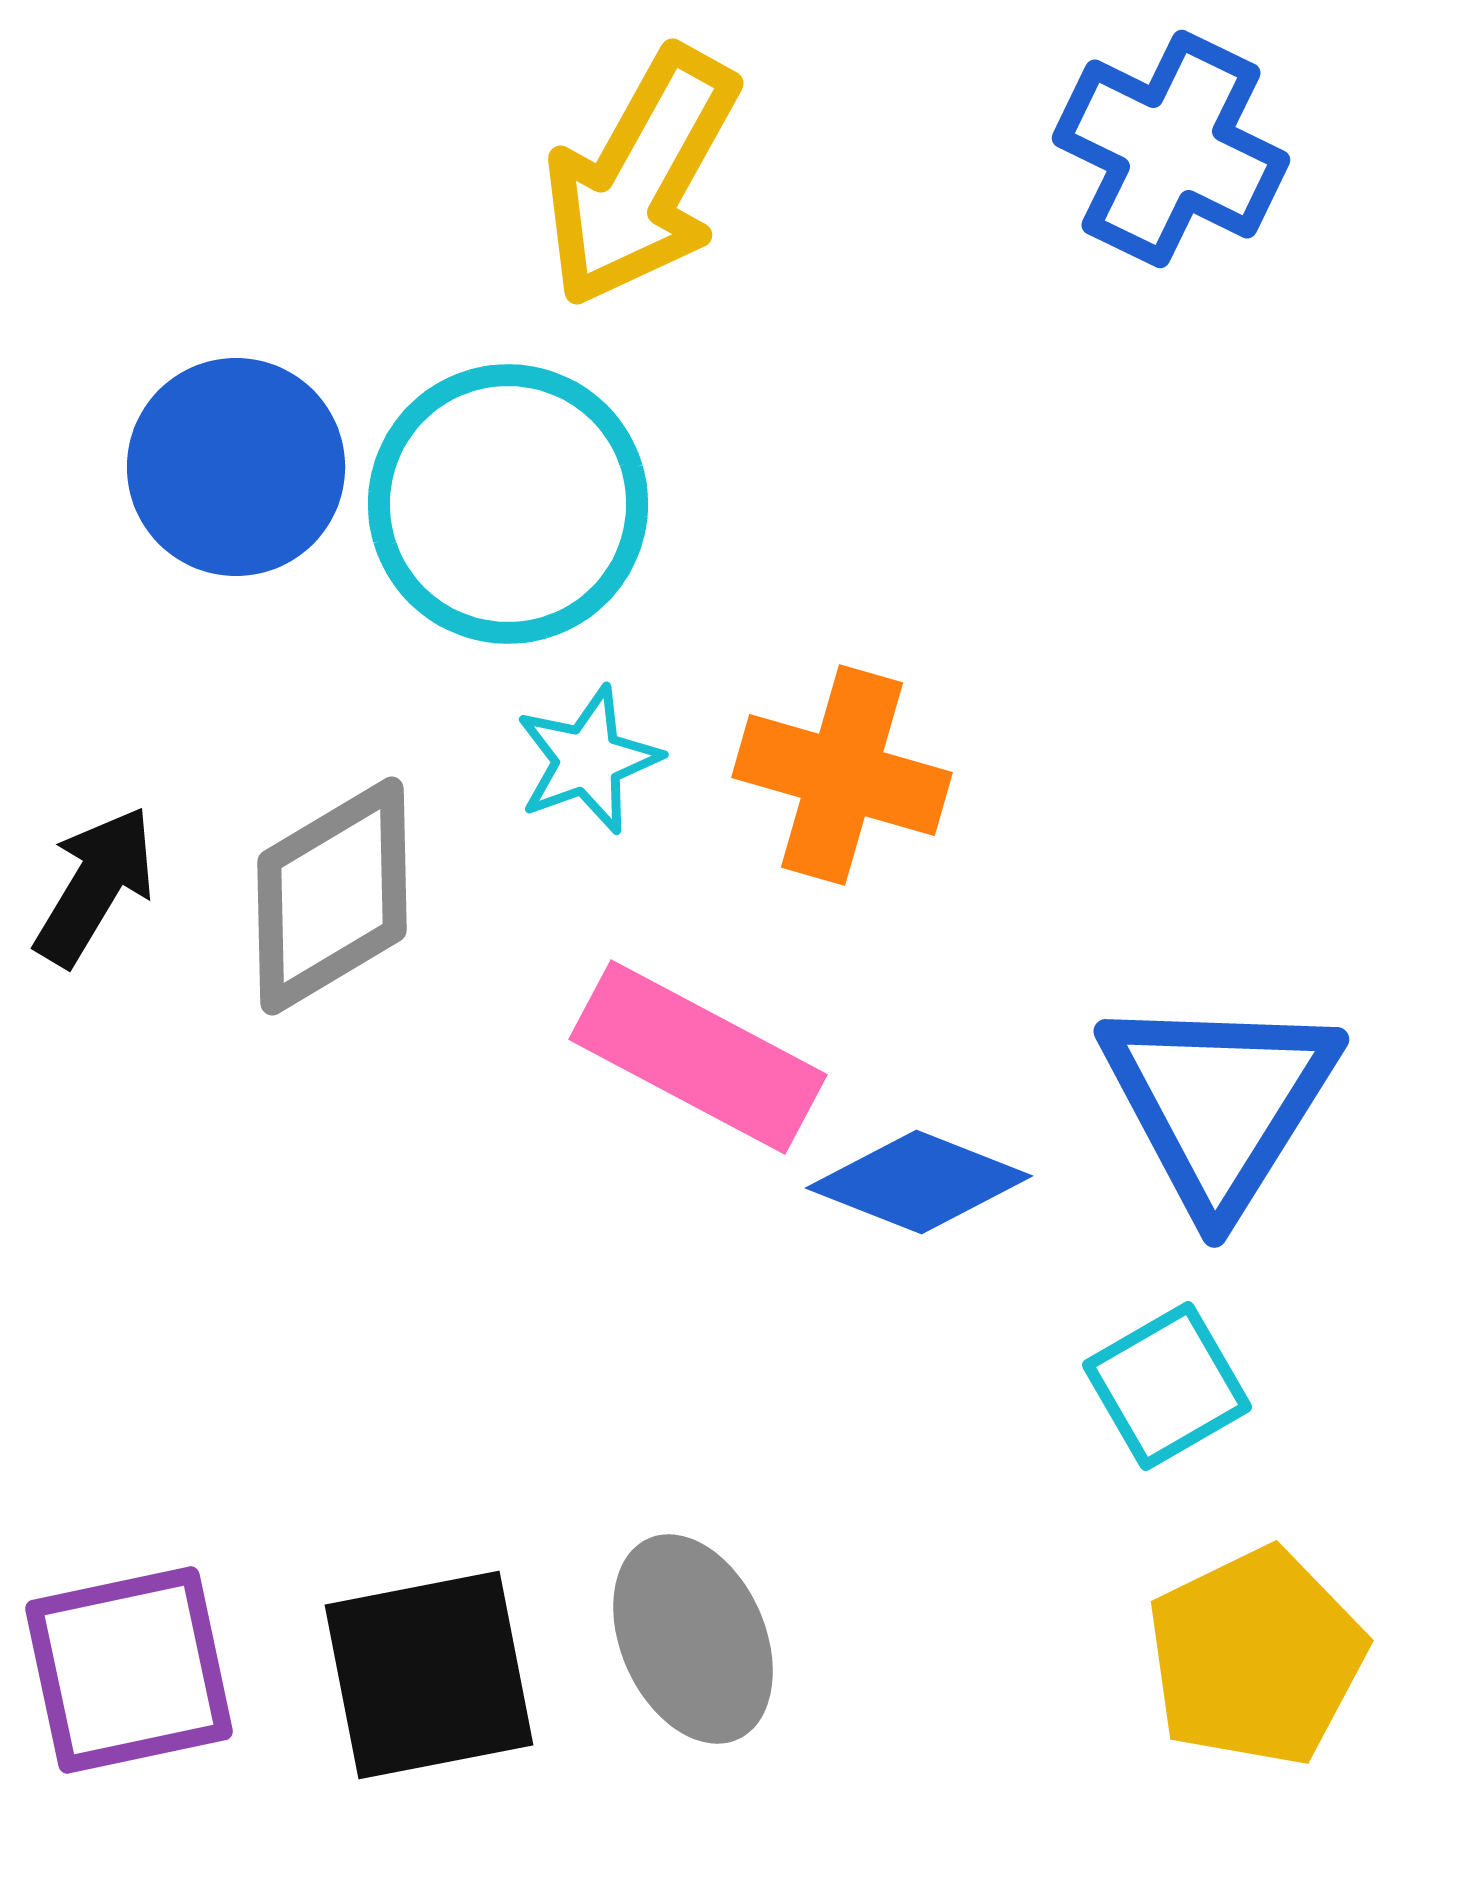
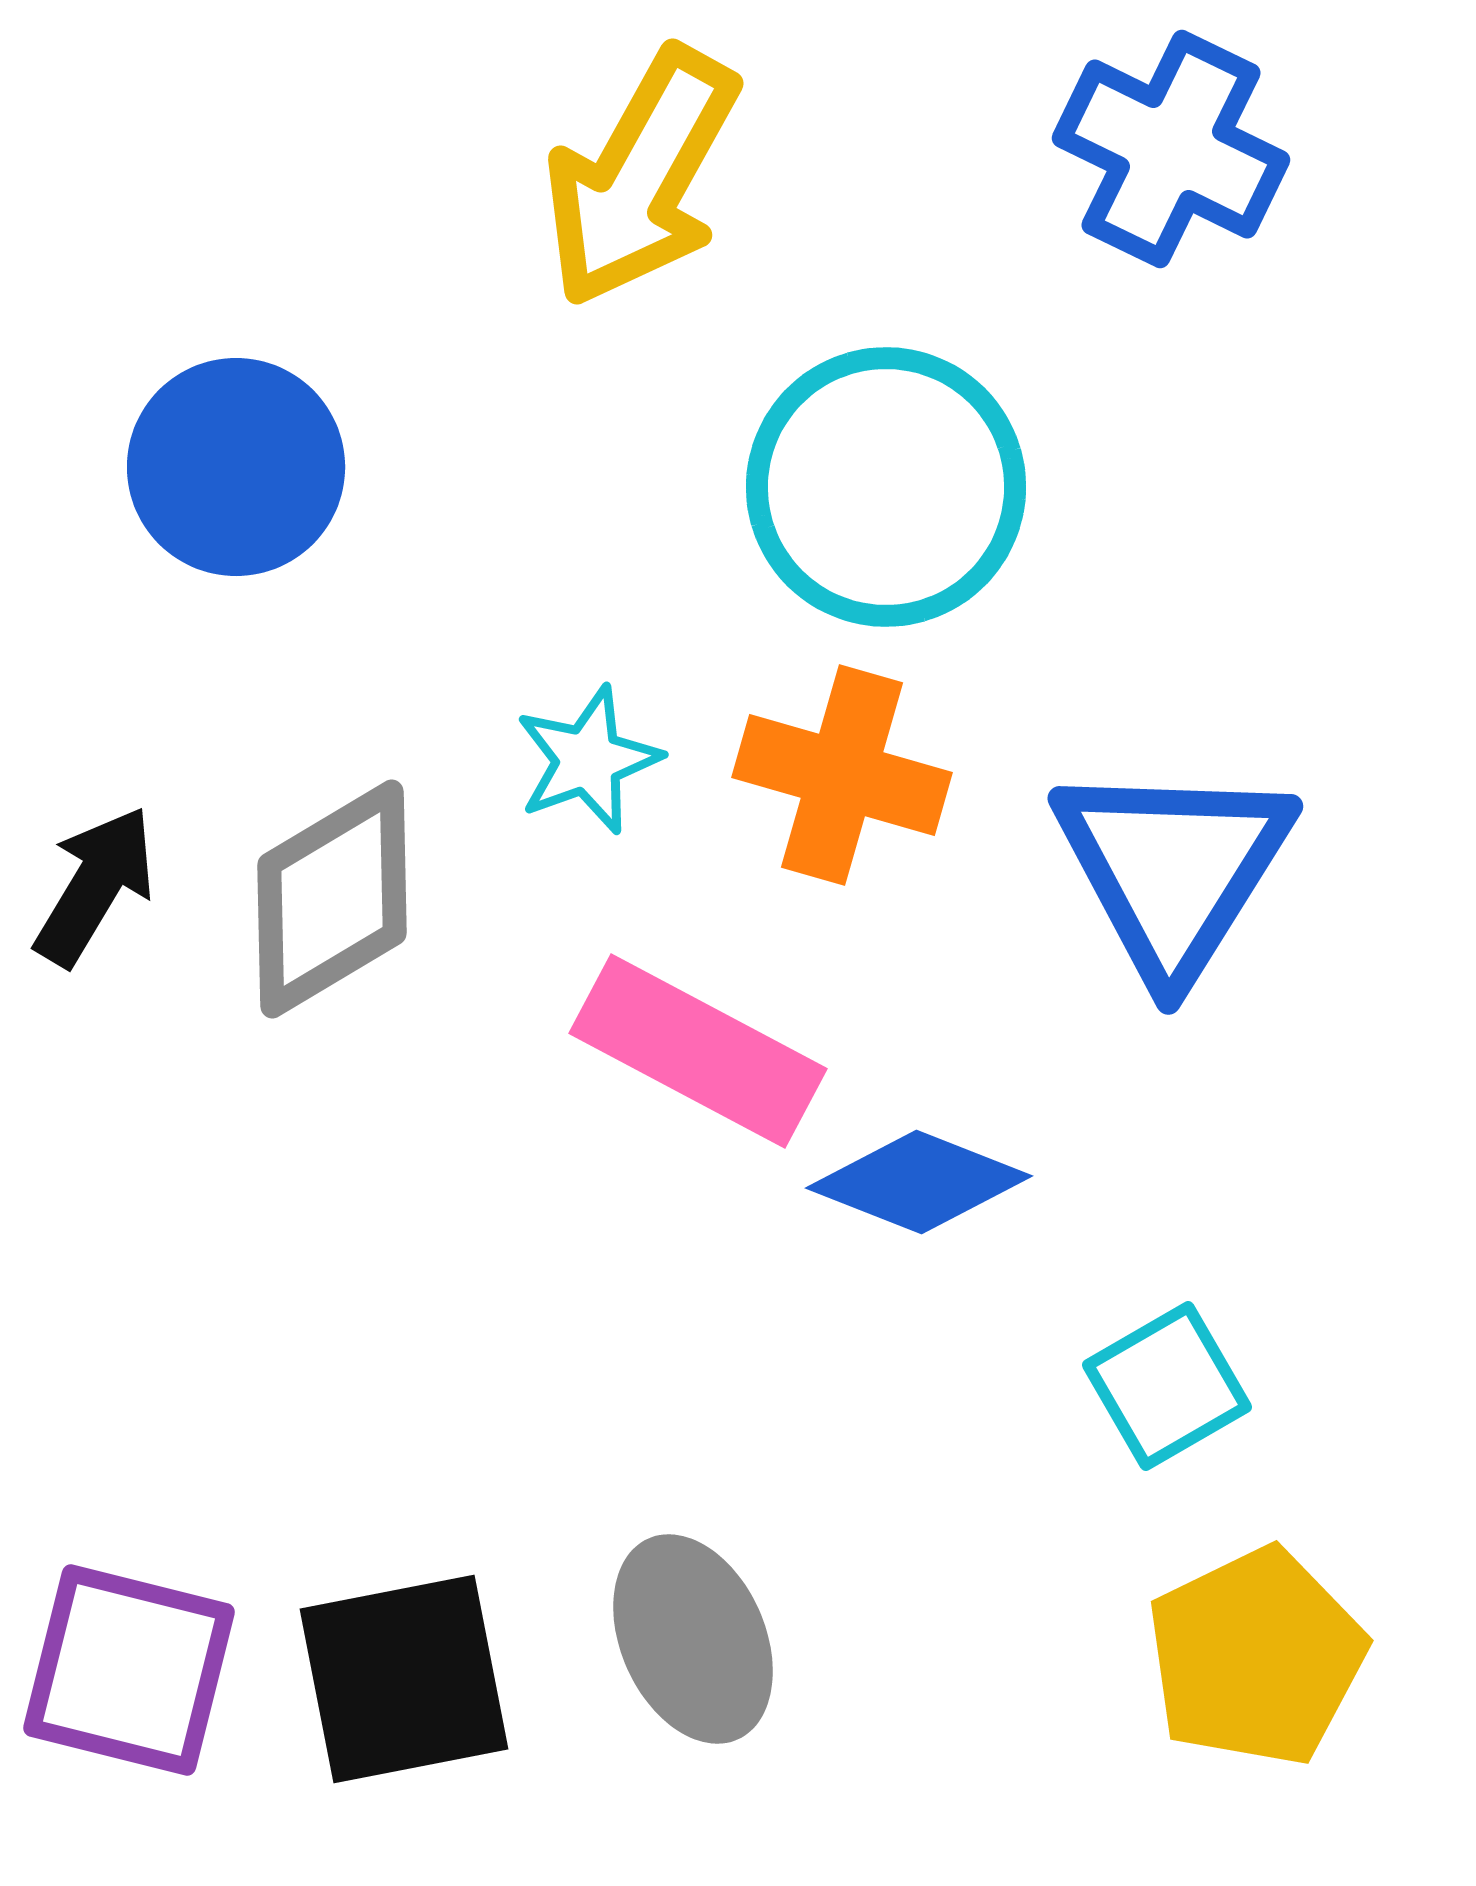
cyan circle: moved 378 px right, 17 px up
gray diamond: moved 3 px down
pink rectangle: moved 6 px up
blue triangle: moved 46 px left, 233 px up
purple square: rotated 26 degrees clockwise
black square: moved 25 px left, 4 px down
